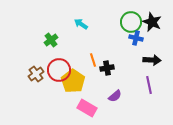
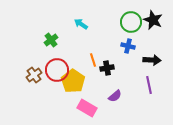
black star: moved 1 px right, 2 px up
blue cross: moved 8 px left, 8 px down
red circle: moved 2 px left
brown cross: moved 2 px left, 1 px down
